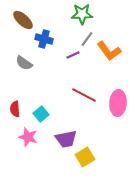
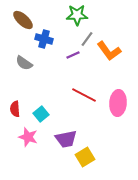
green star: moved 5 px left, 1 px down
